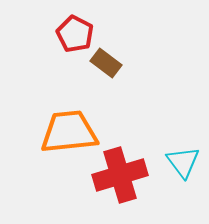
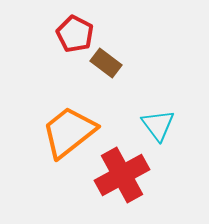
orange trapezoid: rotated 32 degrees counterclockwise
cyan triangle: moved 25 px left, 37 px up
red cross: moved 2 px right; rotated 12 degrees counterclockwise
